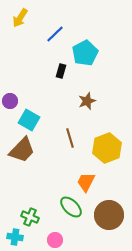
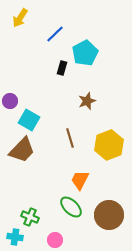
black rectangle: moved 1 px right, 3 px up
yellow hexagon: moved 2 px right, 3 px up
orange trapezoid: moved 6 px left, 2 px up
